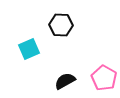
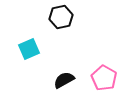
black hexagon: moved 8 px up; rotated 15 degrees counterclockwise
black semicircle: moved 1 px left, 1 px up
